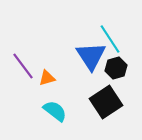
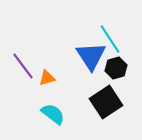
cyan semicircle: moved 2 px left, 3 px down
